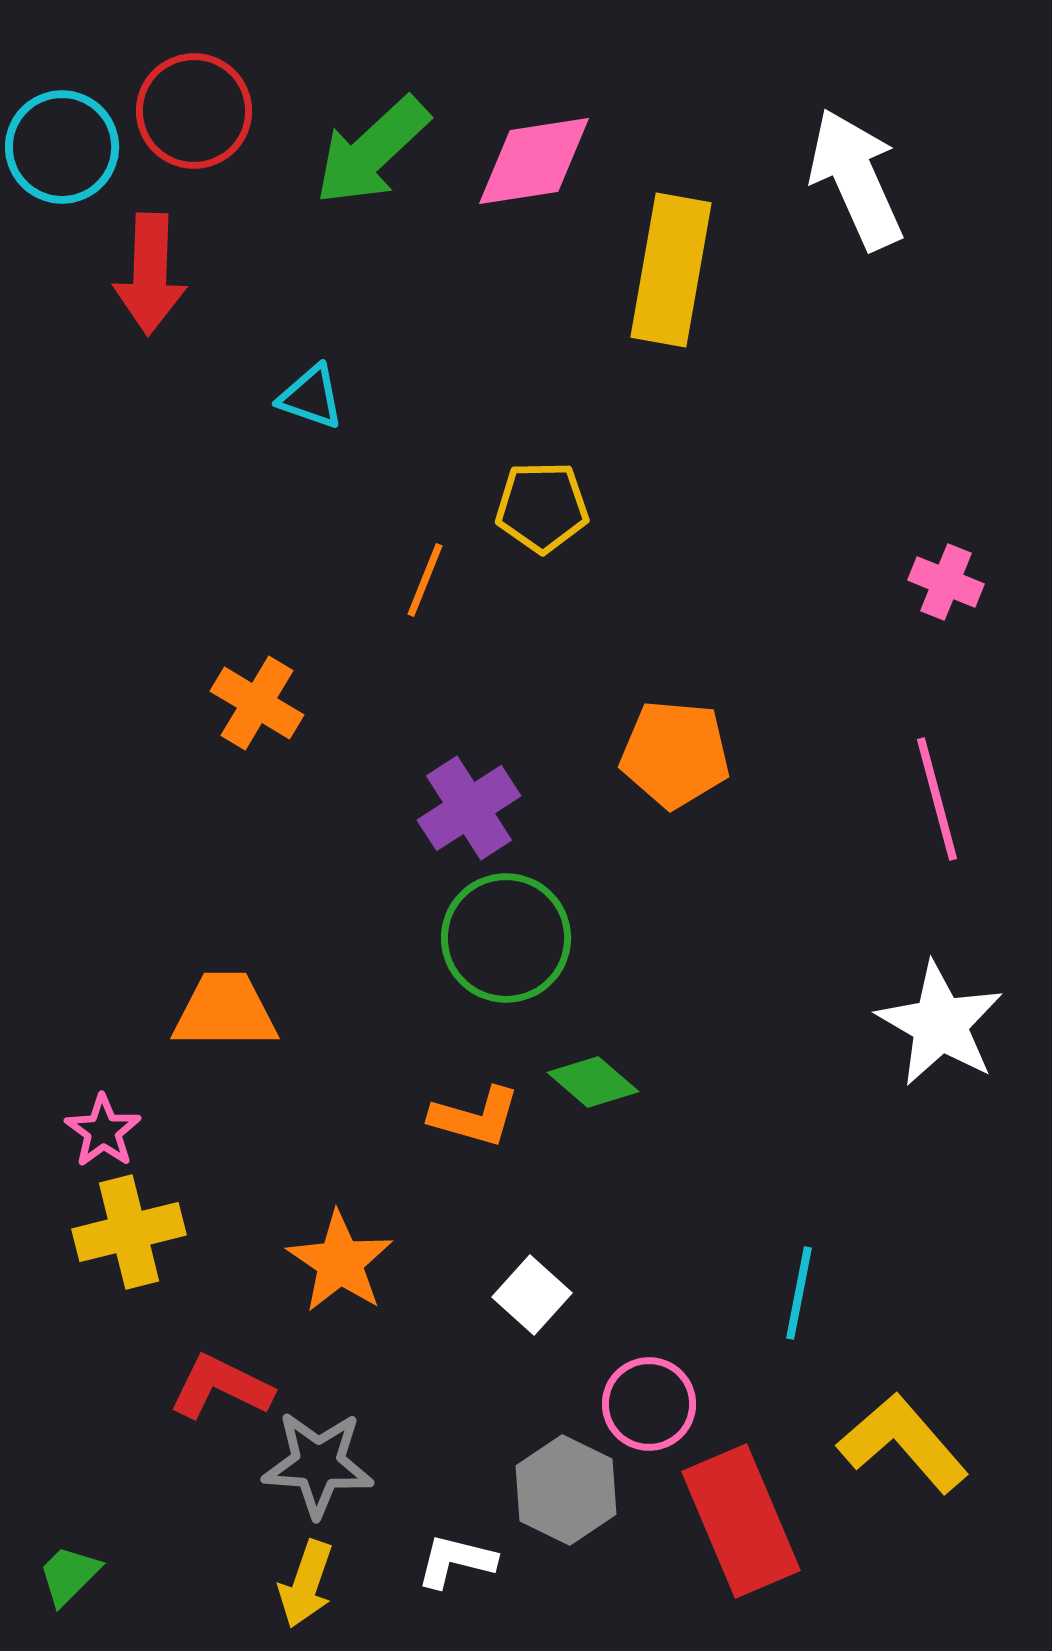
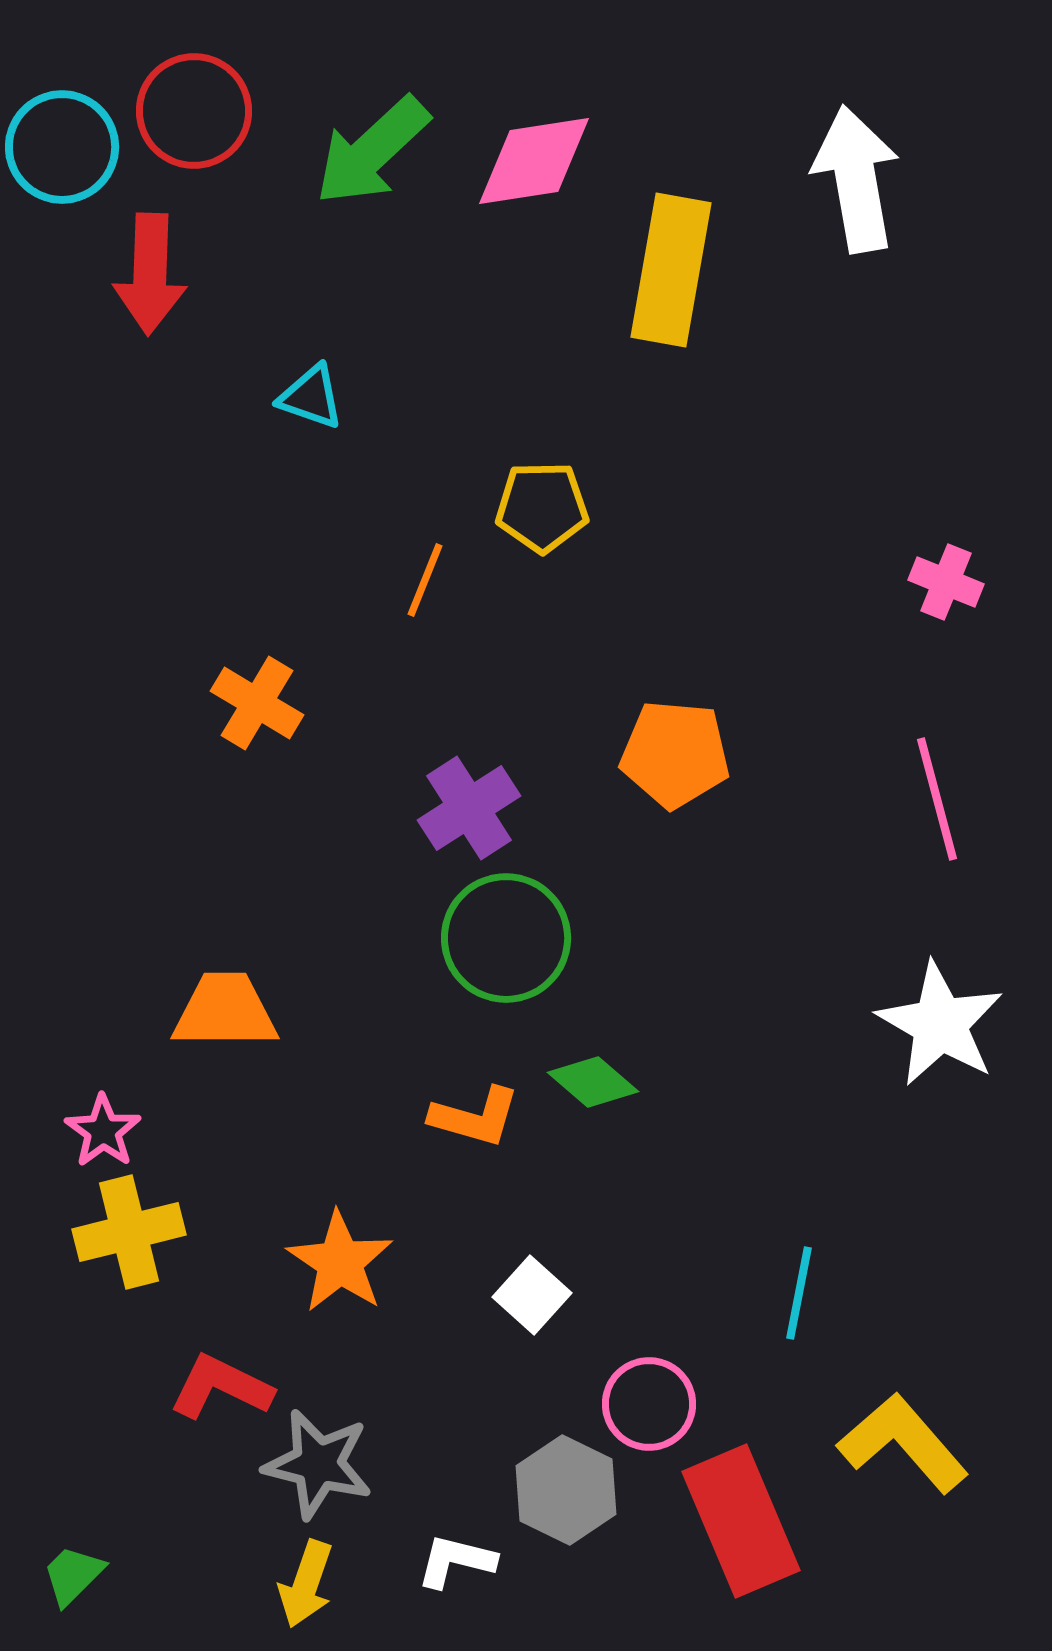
white arrow: rotated 14 degrees clockwise
gray star: rotated 10 degrees clockwise
green trapezoid: moved 4 px right
